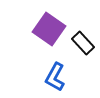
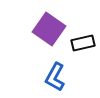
black rectangle: rotated 60 degrees counterclockwise
